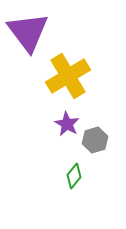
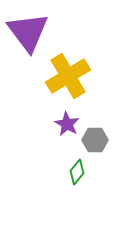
gray hexagon: rotated 15 degrees clockwise
green diamond: moved 3 px right, 4 px up
